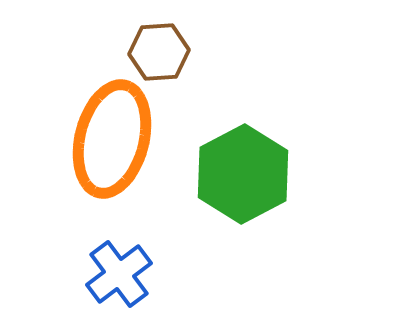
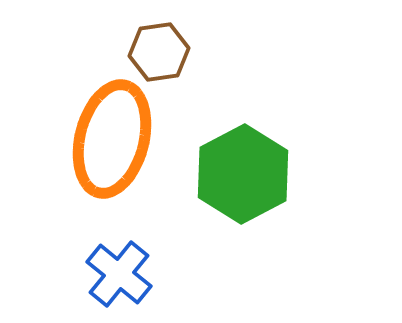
brown hexagon: rotated 4 degrees counterclockwise
blue cross: rotated 14 degrees counterclockwise
